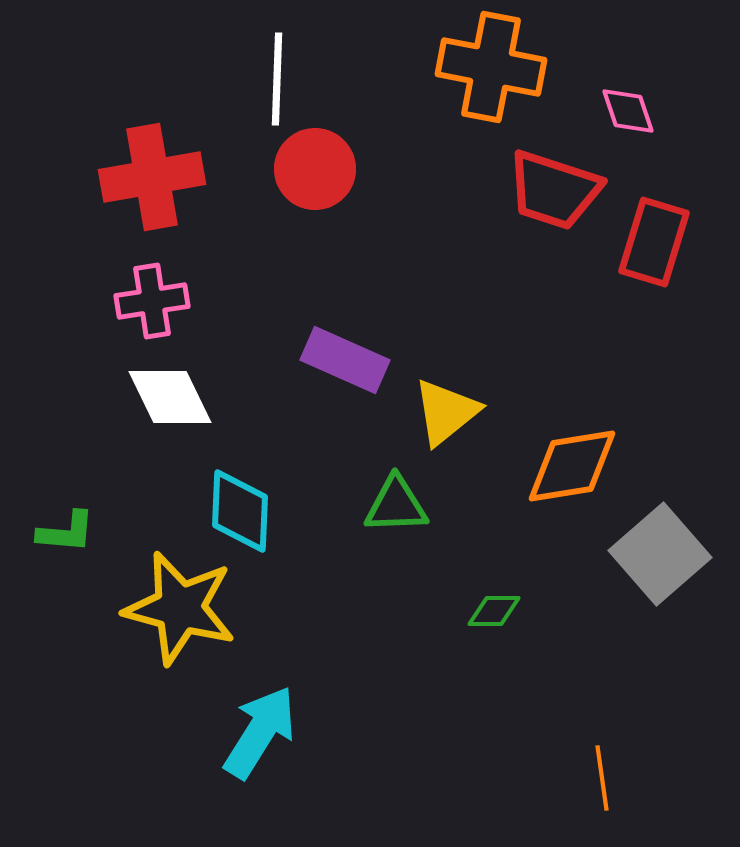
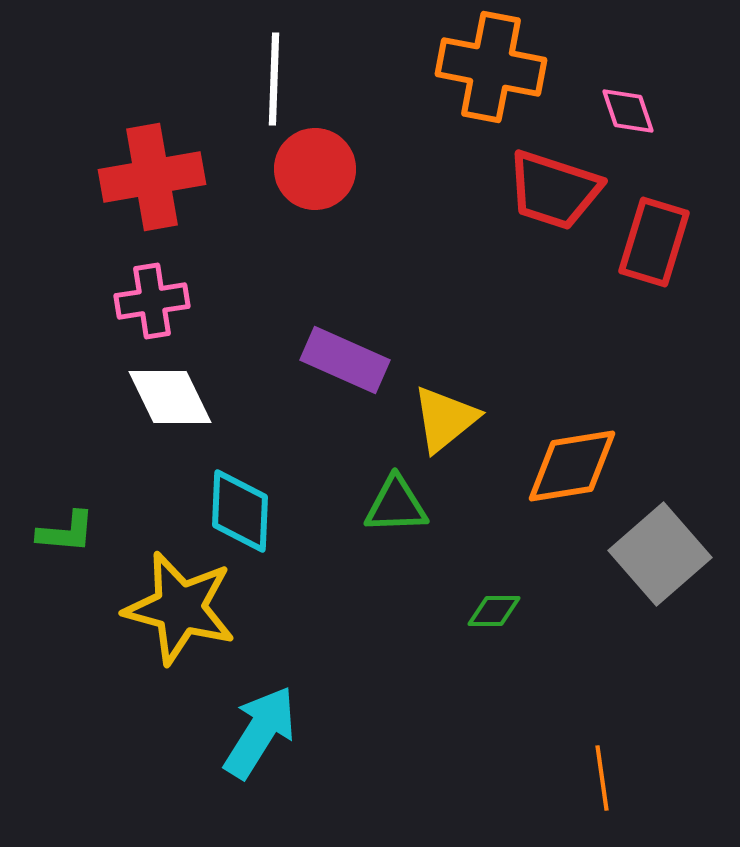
white line: moved 3 px left
yellow triangle: moved 1 px left, 7 px down
